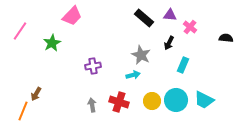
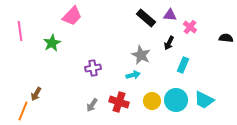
black rectangle: moved 2 px right
pink line: rotated 42 degrees counterclockwise
purple cross: moved 2 px down
gray arrow: rotated 136 degrees counterclockwise
